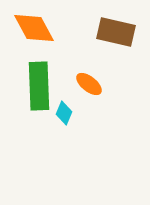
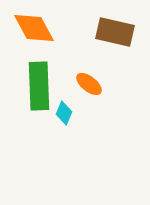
brown rectangle: moved 1 px left
